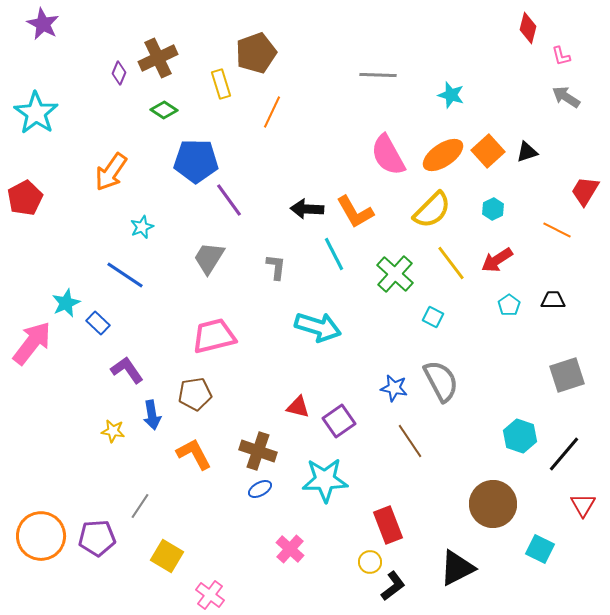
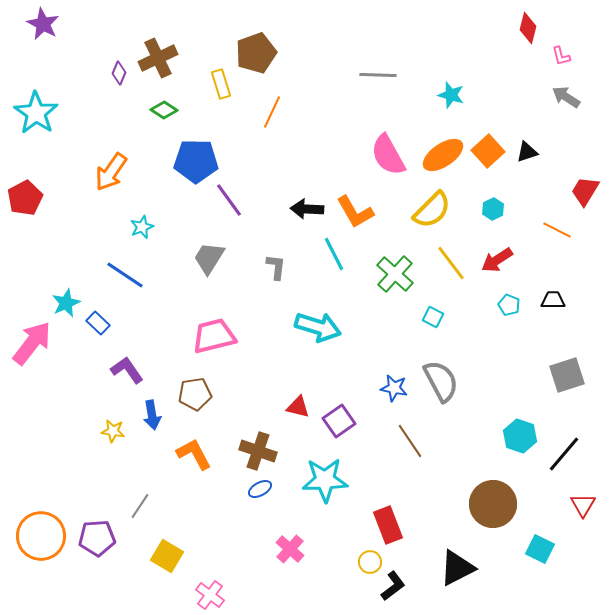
cyan pentagon at (509, 305): rotated 15 degrees counterclockwise
